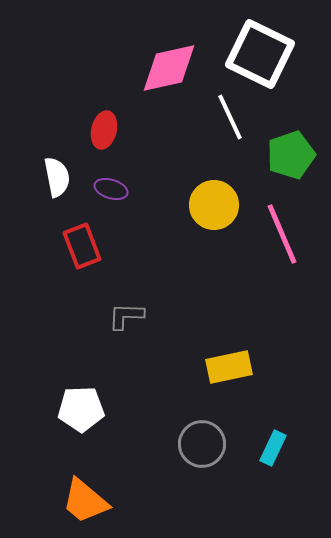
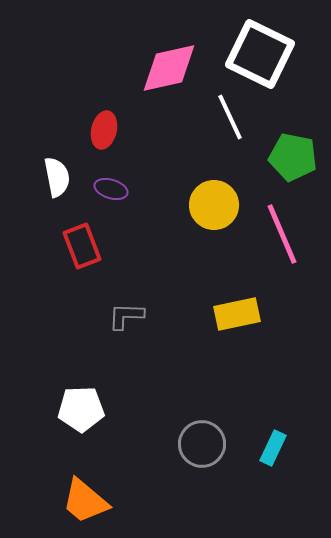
green pentagon: moved 2 px right, 2 px down; rotated 30 degrees clockwise
yellow rectangle: moved 8 px right, 53 px up
